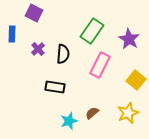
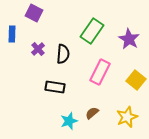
pink rectangle: moved 7 px down
yellow star: moved 1 px left, 4 px down
